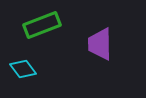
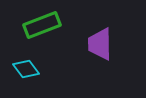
cyan diamond: moved 3 px right
